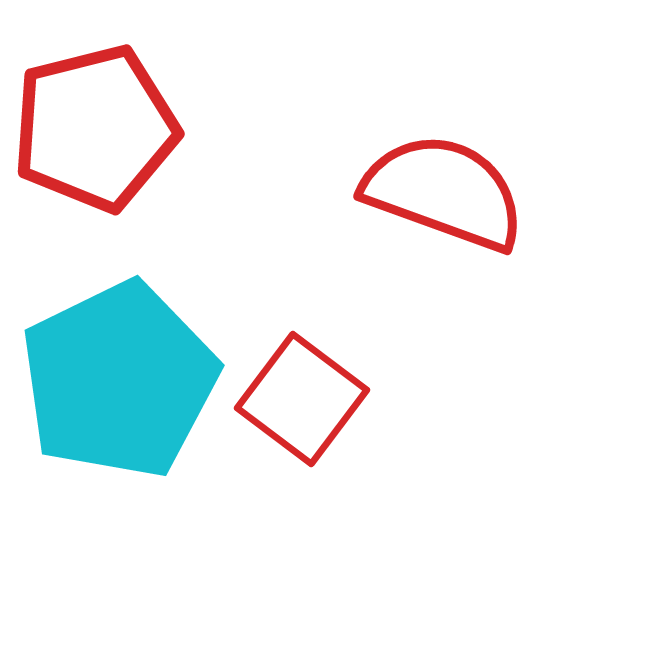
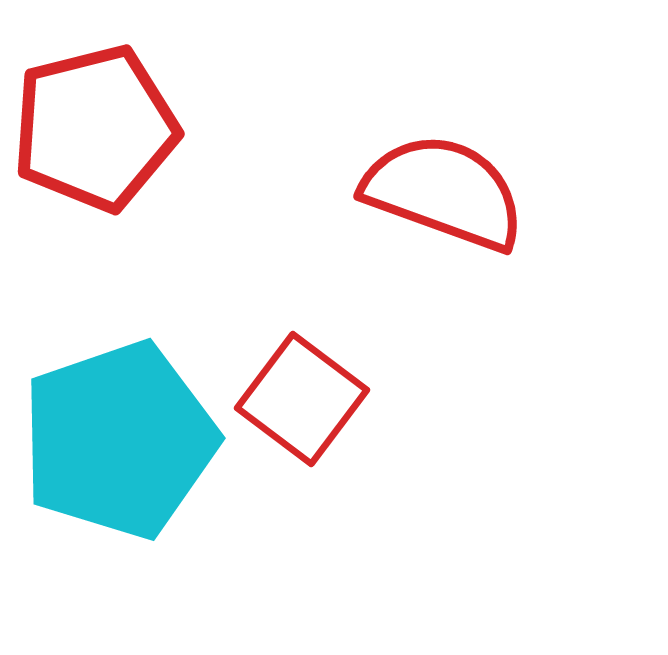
cyan pentagon: moved 60 px down; rotated 7 degrees clockwise
